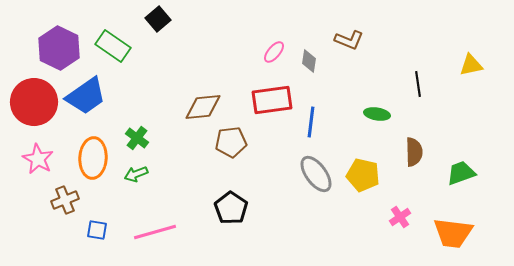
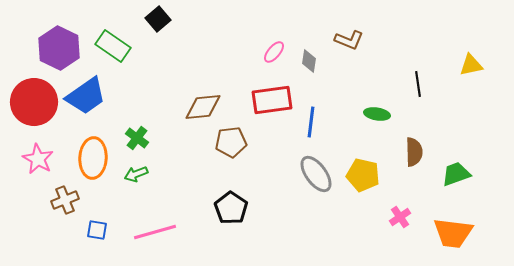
green trapezoid: moved 5 px left, 1 px down
